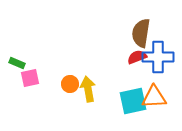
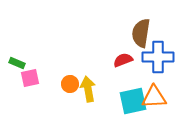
red semicircle: moved 14 px left, 3 px down
